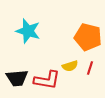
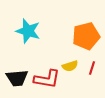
orange pentagon: moved 2 px left, 1 px up; rotated 28 degrees counterclockwise
red line: moved 2 px right
red L-shape: moved 1 px up
